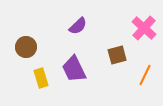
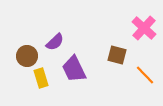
purple semicircle: moved 23 px left, 16 px down
brown circle: moved 1 px right, 9 px down
brown square: rotated 30 degrees clockwise
orange line: rotated 70 degrees counterclockwise
